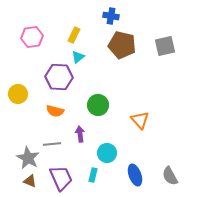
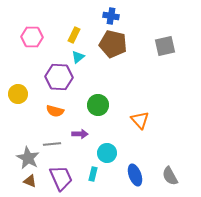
pink hexagon: rotated 10 degrees clockwise
brown pentagon: moved 9 px left, 1 px up
purple arrow: rotated 98 degrees clockwise
cyan rectangle: moved 1 px up
